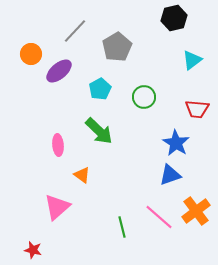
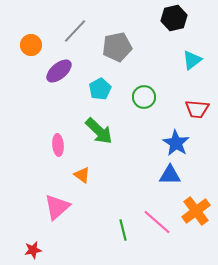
gray pentagon: rotated 20 degrees clockwise
orange circle: moved 9 px up
blue triangle: rotated 20 degrees clockwise
pink line: moved 2 px left, 5 px down
green line: moved 1 px right, 3 px down
red star: rotated 24 degrees counterclockwise
